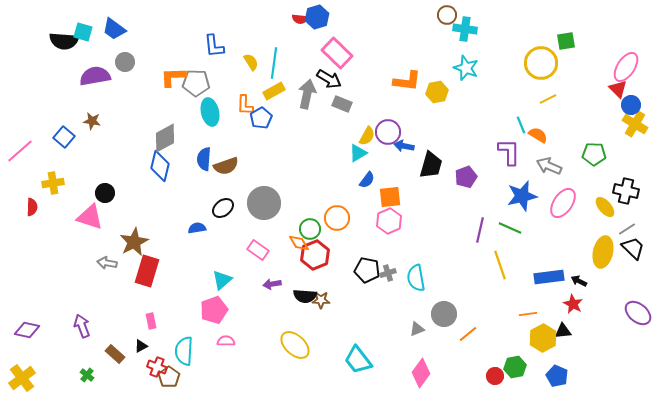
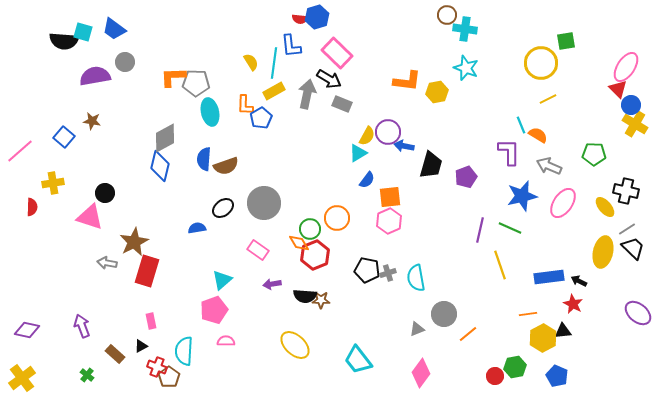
blue L-shape at (214, 46): moved 77 px right
